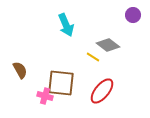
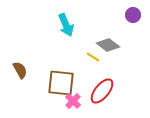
pink cross: moved 28 px right, 5 px down; rotated 28 degrees clockwise
